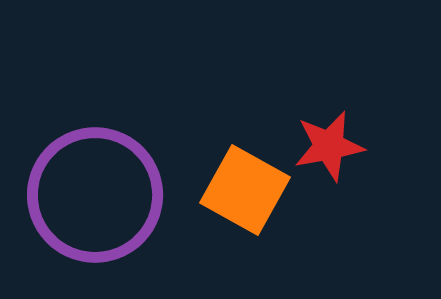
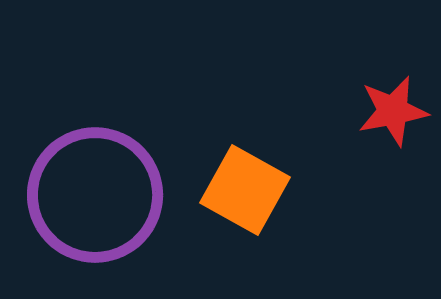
red star: moved 64 px right, 35 px up
